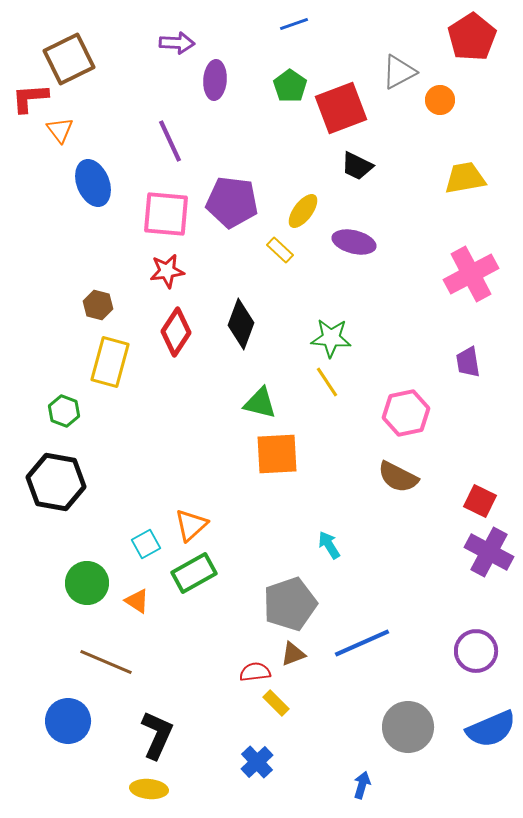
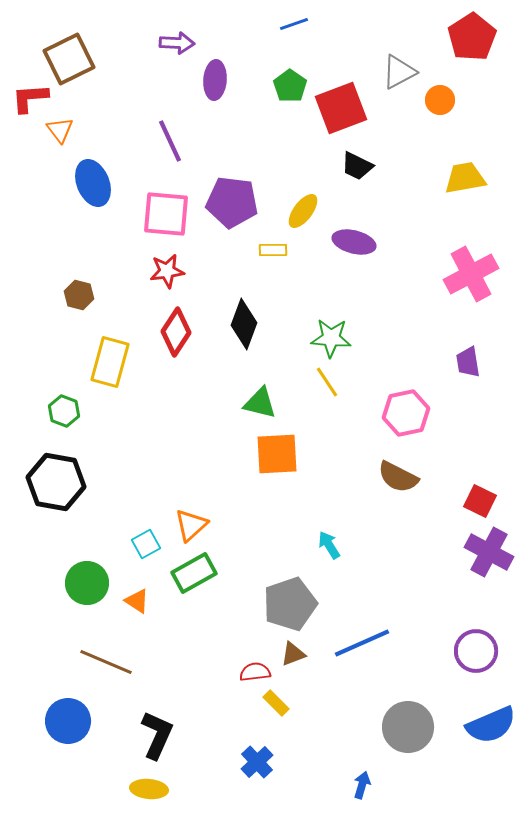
yellow rectangle at (280, 250): moved 7 px left; rotated 44 degrees counterclockwise
brown hexagon at (98, 305): moved 19 px left, 10 px up
black diamond at (241, 324): moved 3 px right
blue semicircle at (491, 729): moved 4 px up
